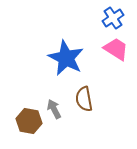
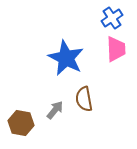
blue cross: moved 1 px left
pink trapezoid: rotated 56 degrees clockwise
gray arrow: moved 1 px right, 1 px down; rotated 66 degrees clockwise
brown hexagon: moved 8 px left, 2 px down
